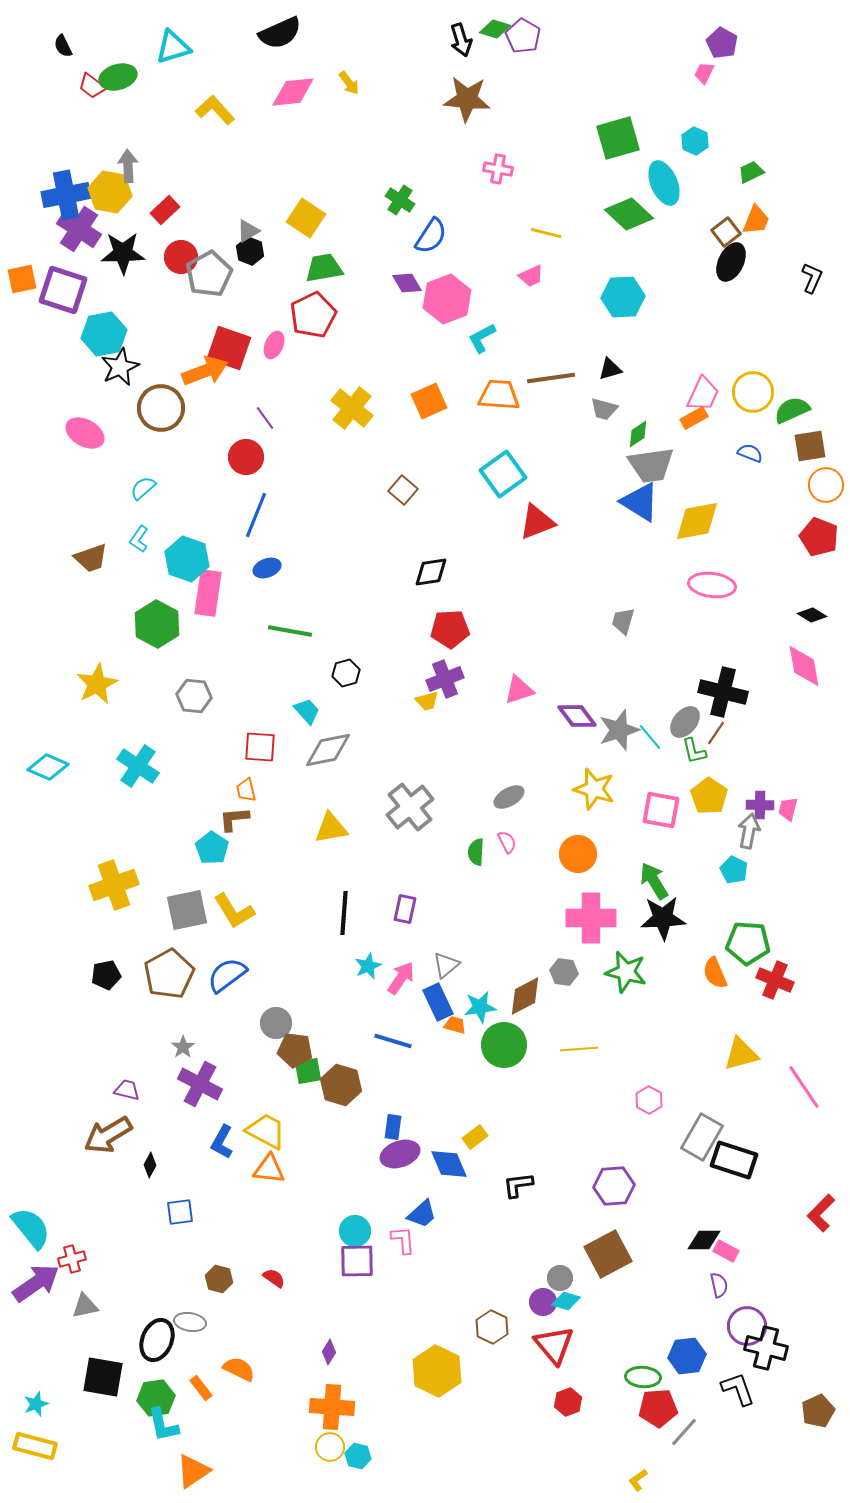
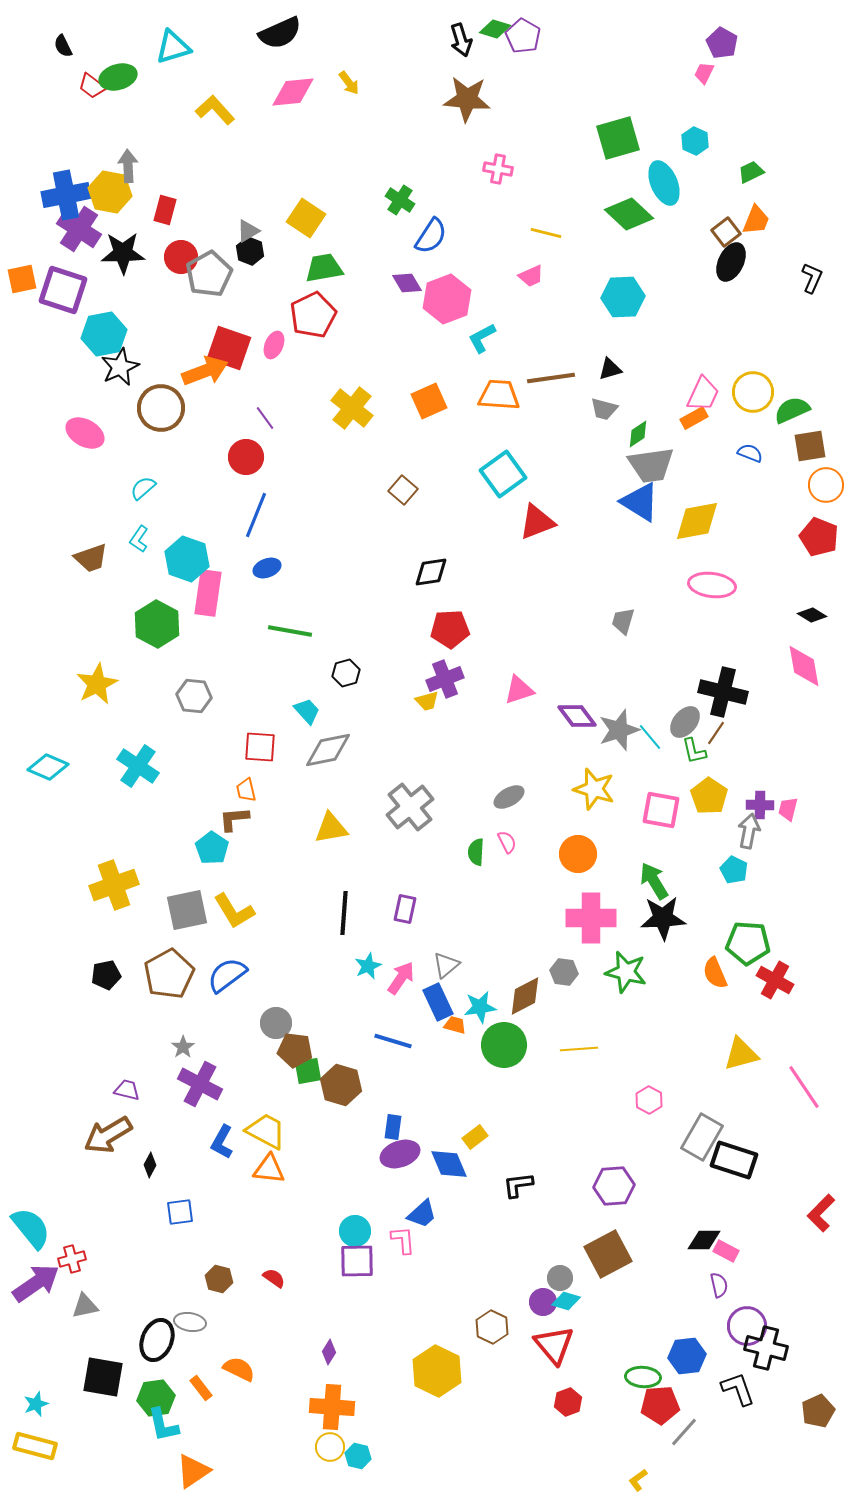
red rectangle at (165, 210): rotated 32 degrees counterclockwise
red cross at (775, 980): rotated 6 degrees clockwise
red pentagon at (658, 1408): moved 2 px right, 3 px up
